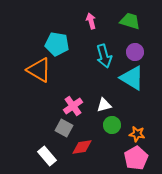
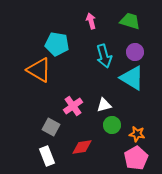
gray square: moved 13 px left, 1 px up
white rectangle: rotated 18 degrees clockwise
